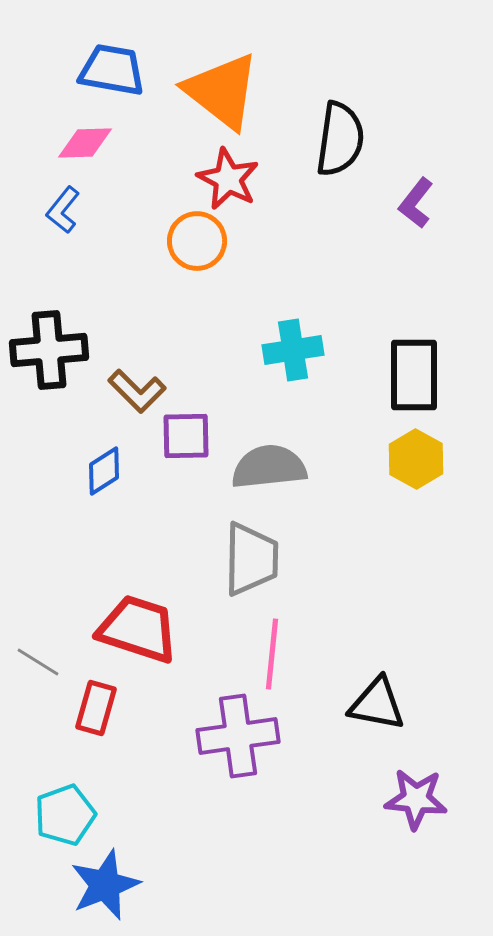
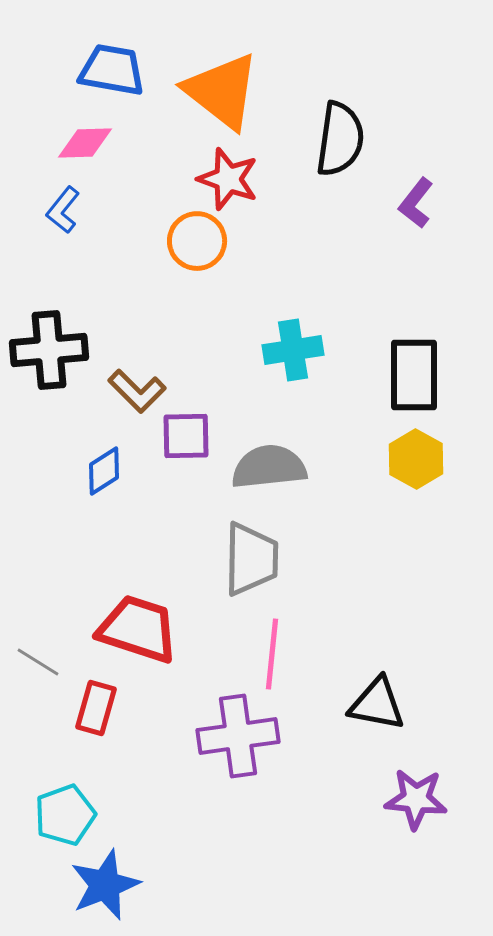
red star: rotated 8 degrees counterclockwise
